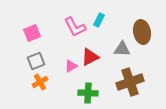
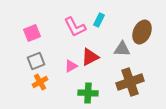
brown ellipse: rotated 35 degrees clockwise
